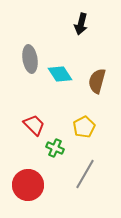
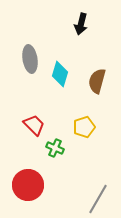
cyan diamond: rotated 50 degrees clockwise
yellow pentagon: rotated 10 degrees clockwise
gray line: moved 13 px right, 25 px down
